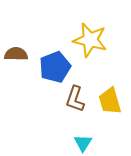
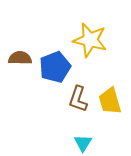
brown semicircle: moved 4 px right, 4 px down
brown L-shape: moved 3 px right
